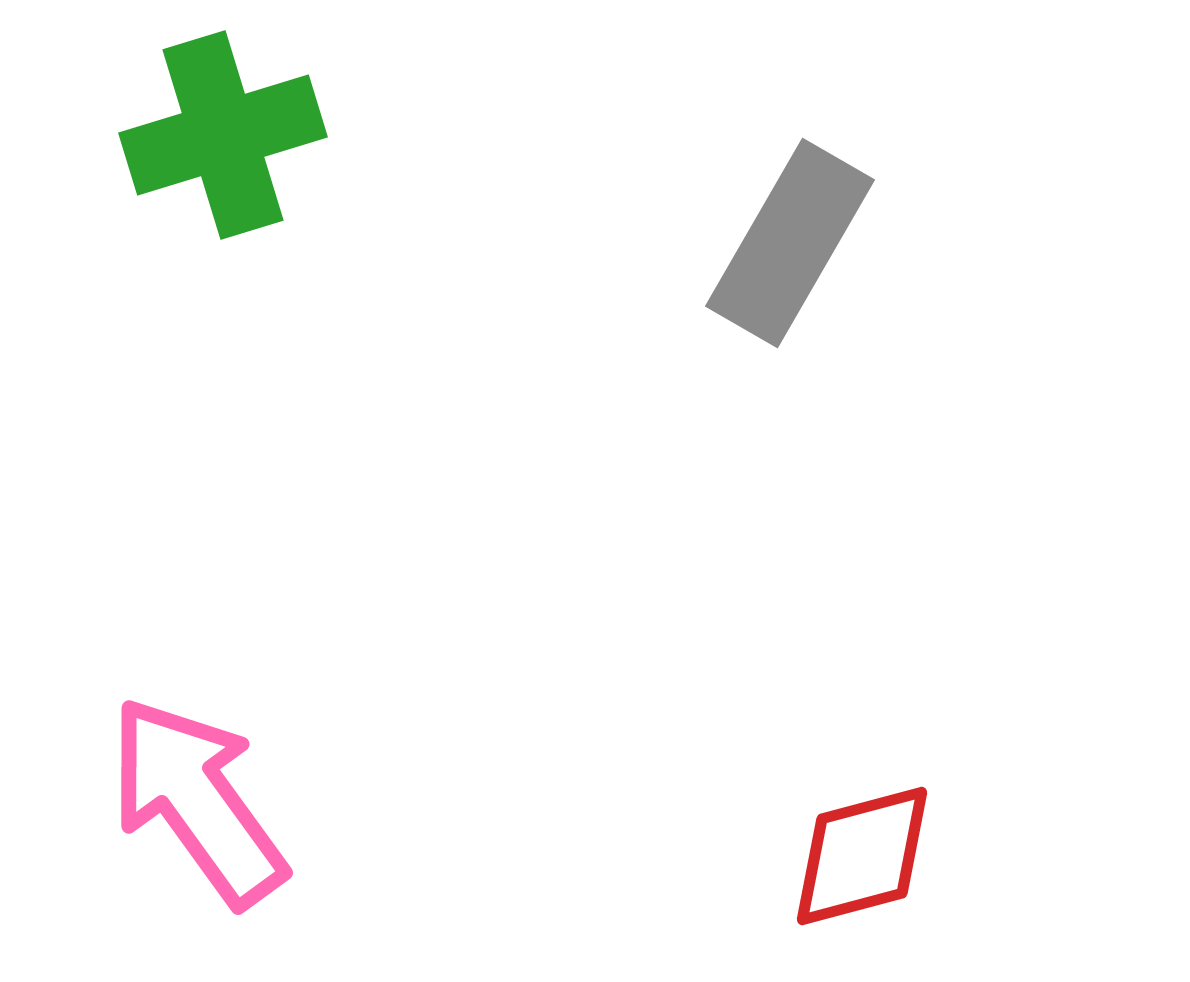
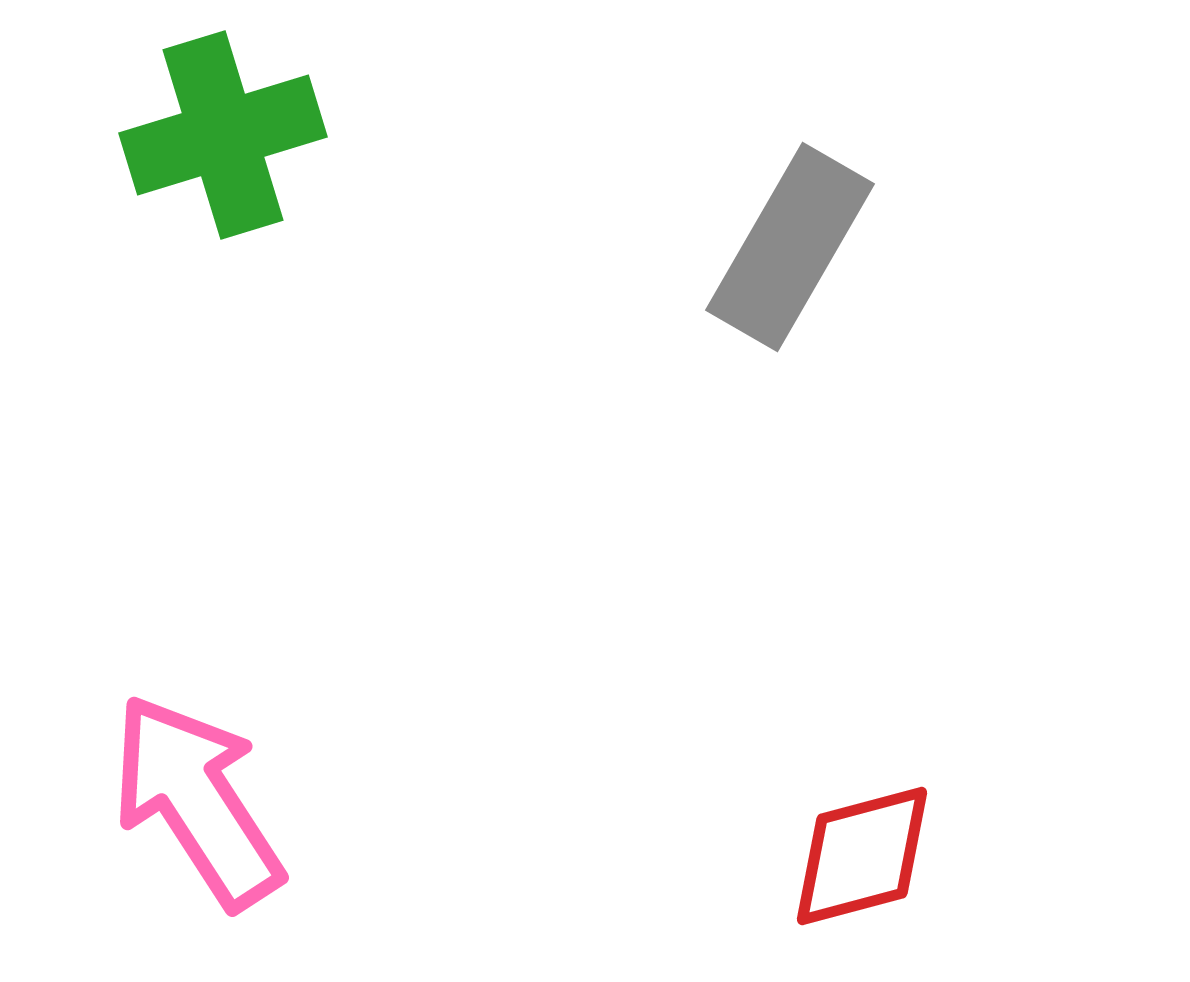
gray rectangle: moved 4 px down
pink arrow: rotated 3 degrees clockwise
